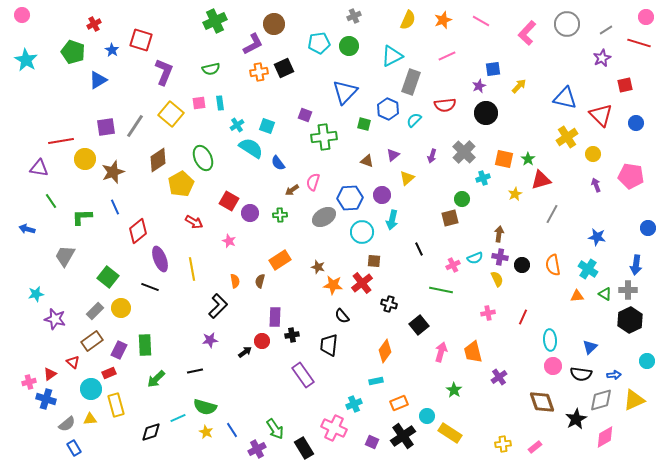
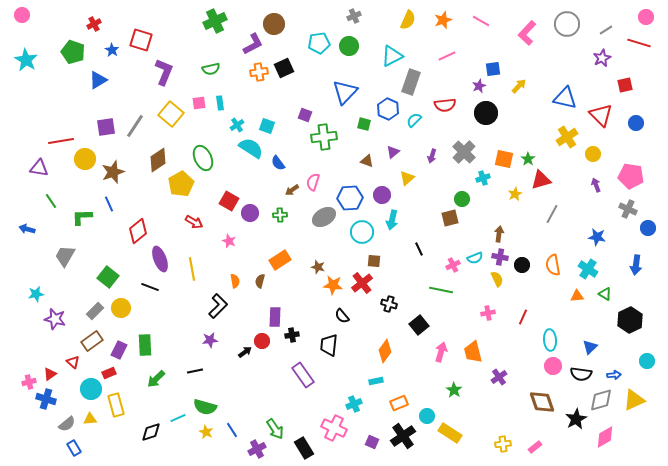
purple triangle at (393, 155): moved 3 px up
blue line at (115, 207): moved 6 px left, 3 px up
gray cross at (628, 290): moved 81 px up; rotated 24 degrees clockwise
